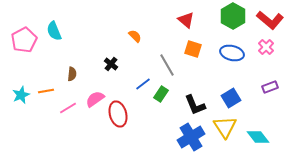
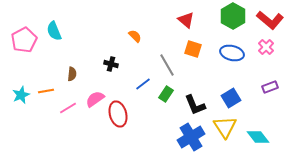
black cross: rotated 24 degrees counterclockwise
green rectangle: moved 5 px right
